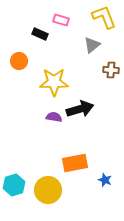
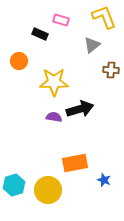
blue star: moved 1 px left
